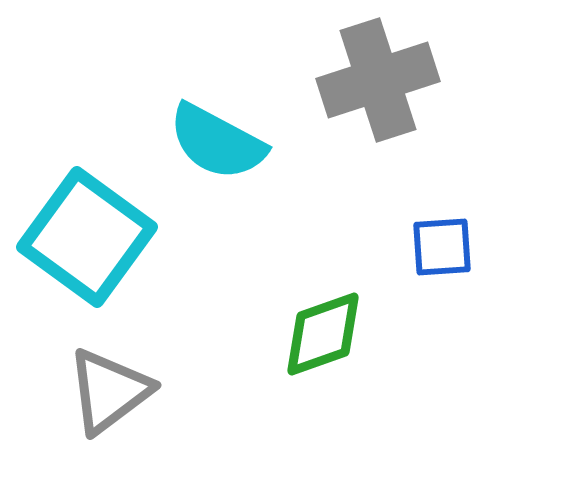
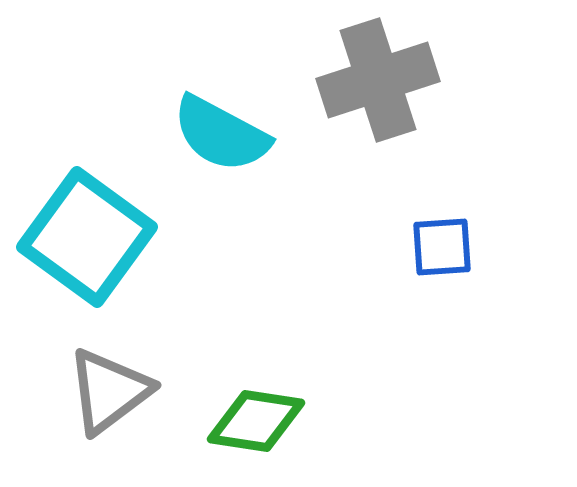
cyan semicircle: moved 4 px right, 8 px up
green diamond: moved 67 px left, 87 px down; rotated 28 degrees clockwise
